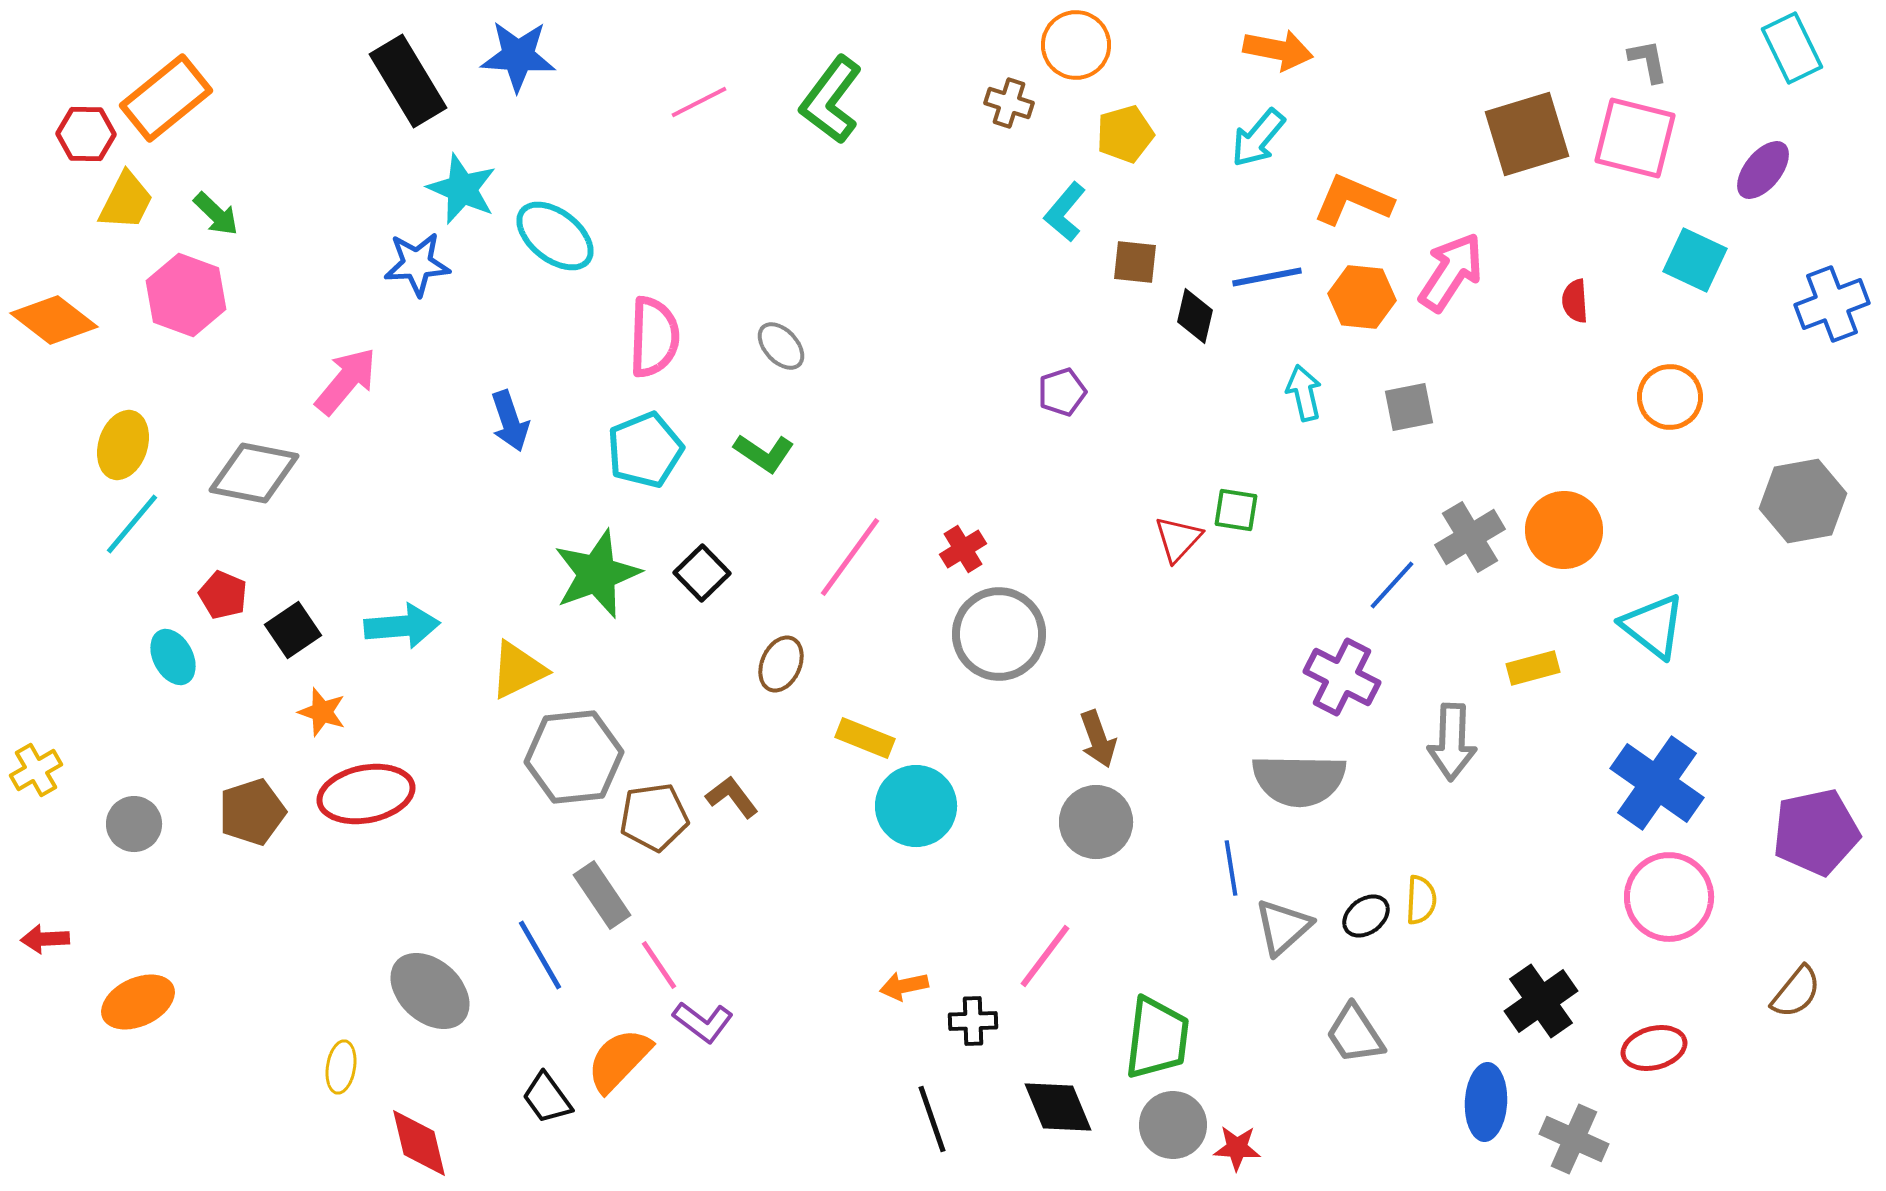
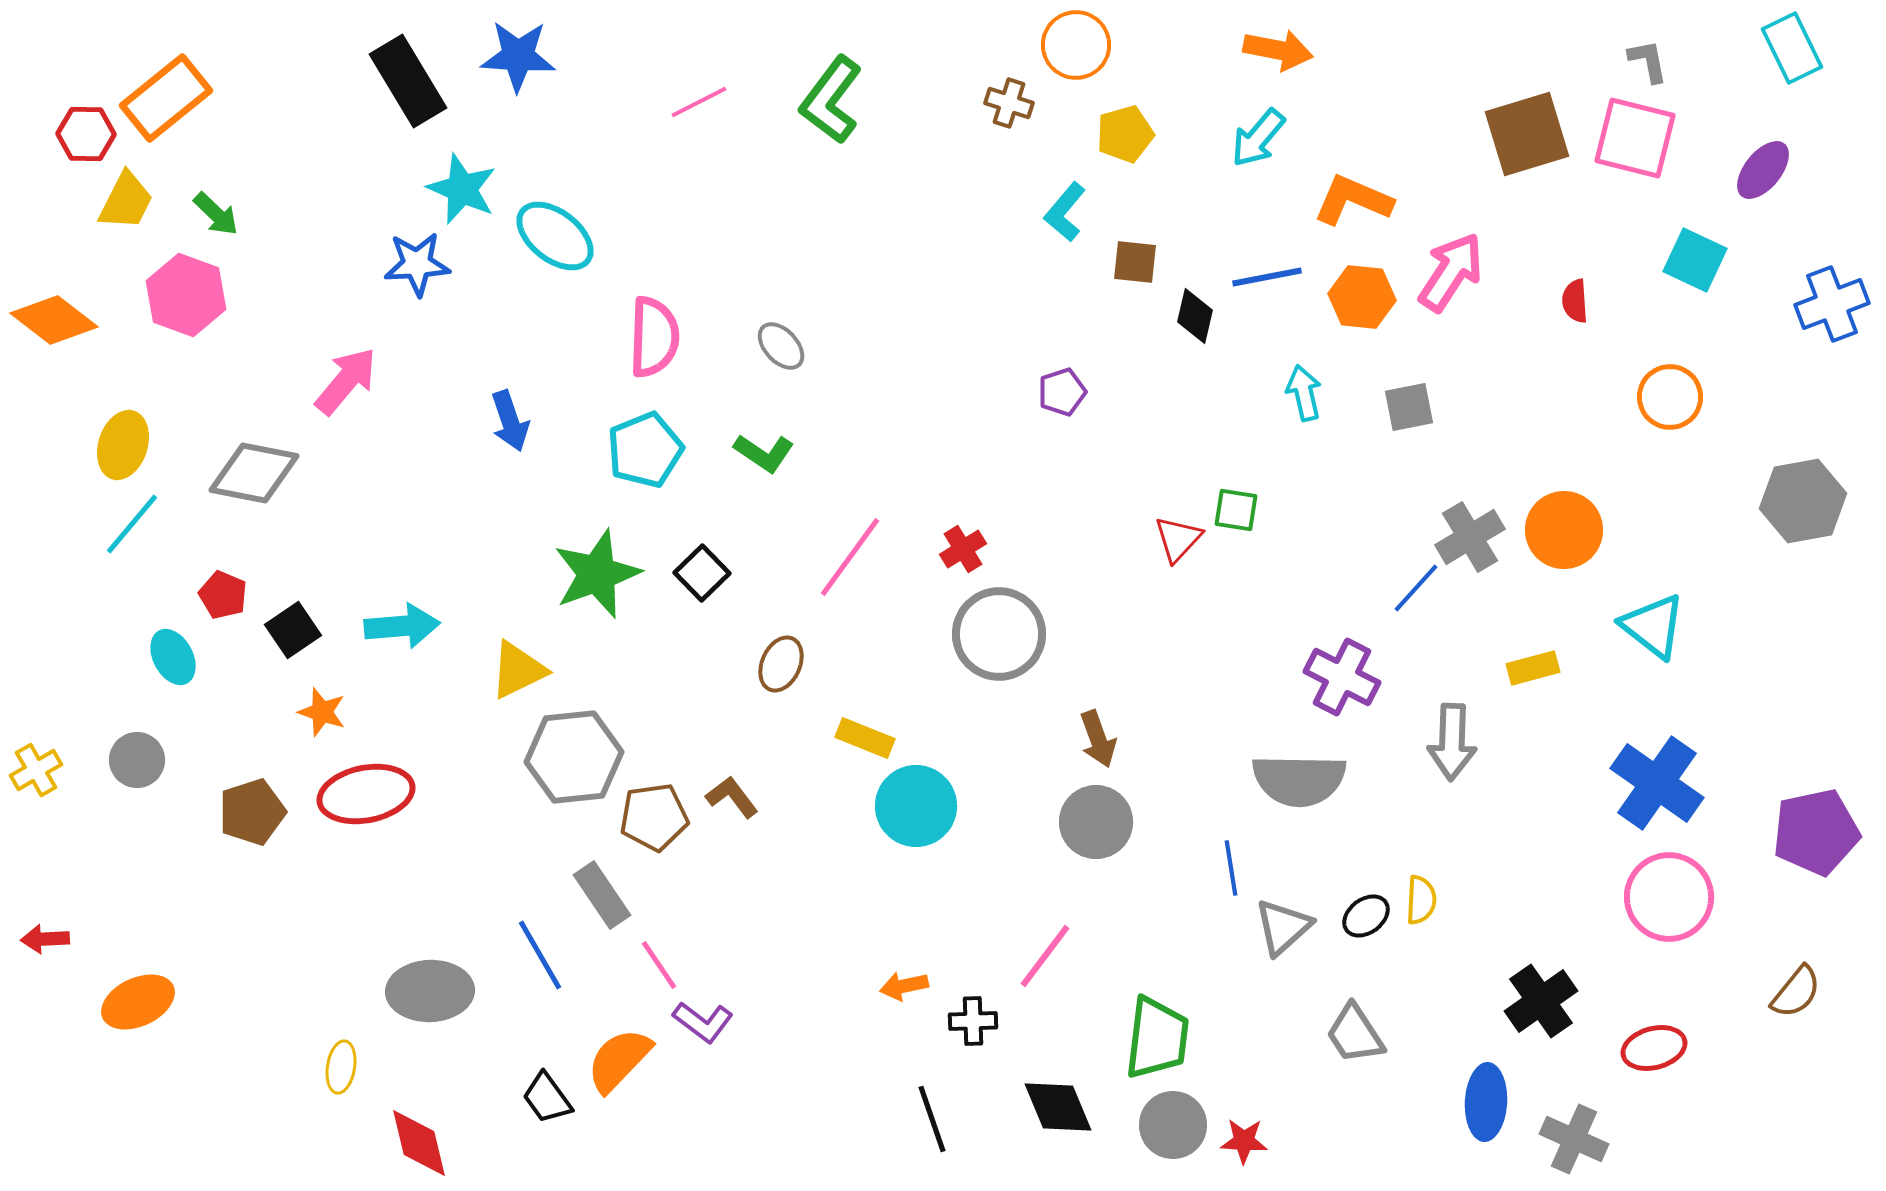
blue line at (1392, 585): moved 24 px right, 3 px down
gray circle at (134, 824): moved 3 px right, 64 px up
gray ellipse at (430, 991): rotated 44 degrees counterclockwise
red star at (1237, 1148): moved 7 px right, 7 px up
